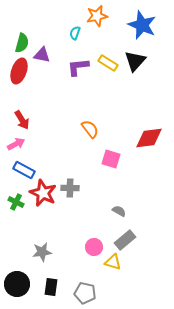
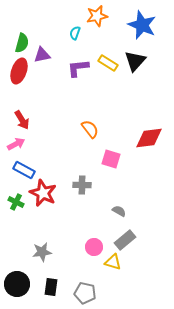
purple triangle: rotated 24 degrees counterclockwise
purple L-shape: moved 1 px down
gray cross: moved 12 px right, 3 px up
